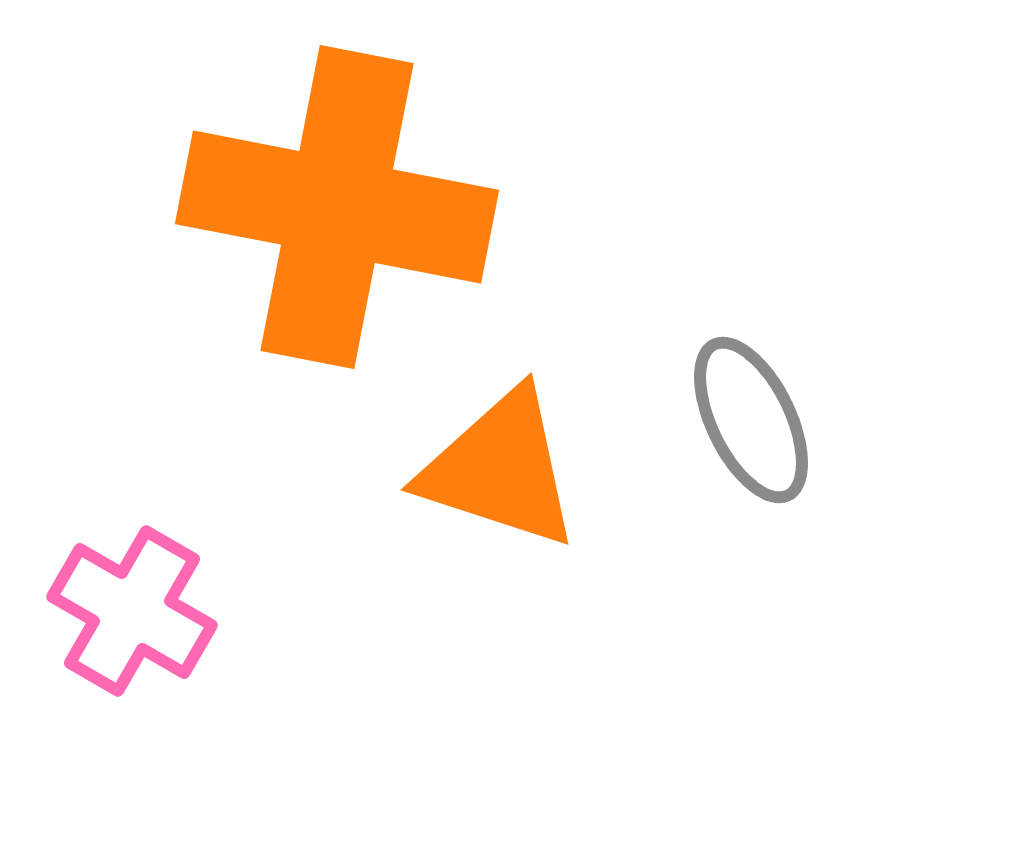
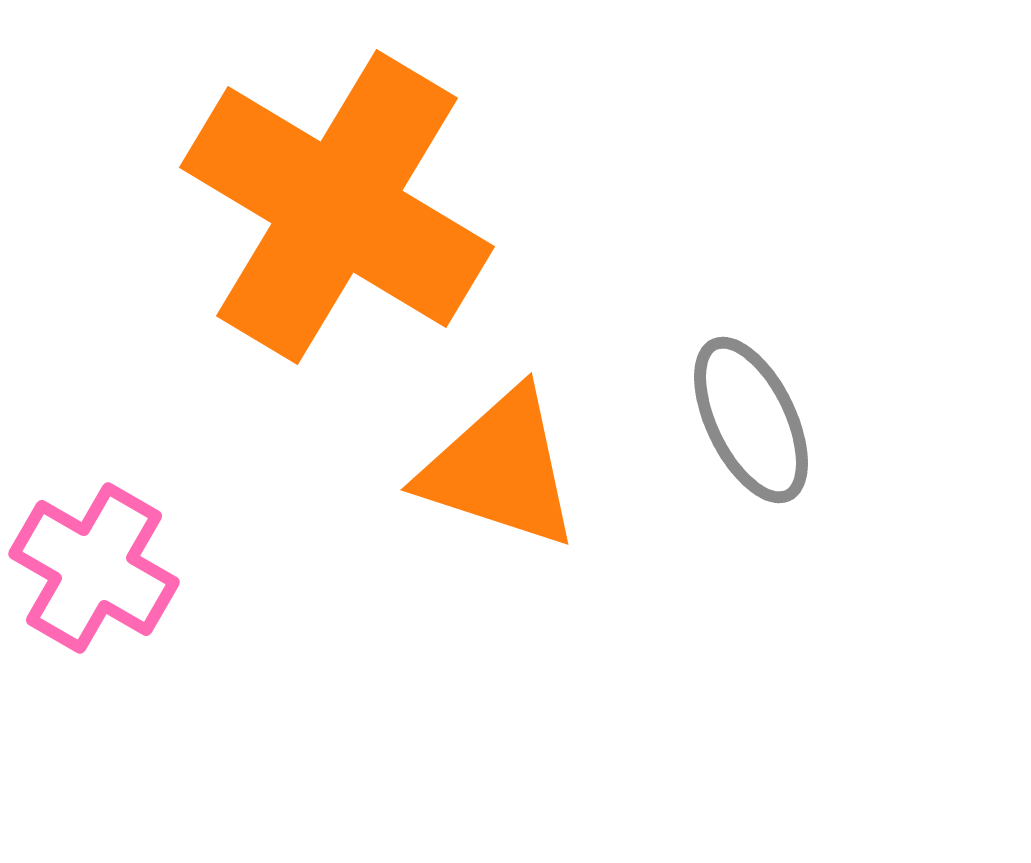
orange cross: rotated 20 degrees clockwise
pink cross: moved 38 px left, 43 px up
